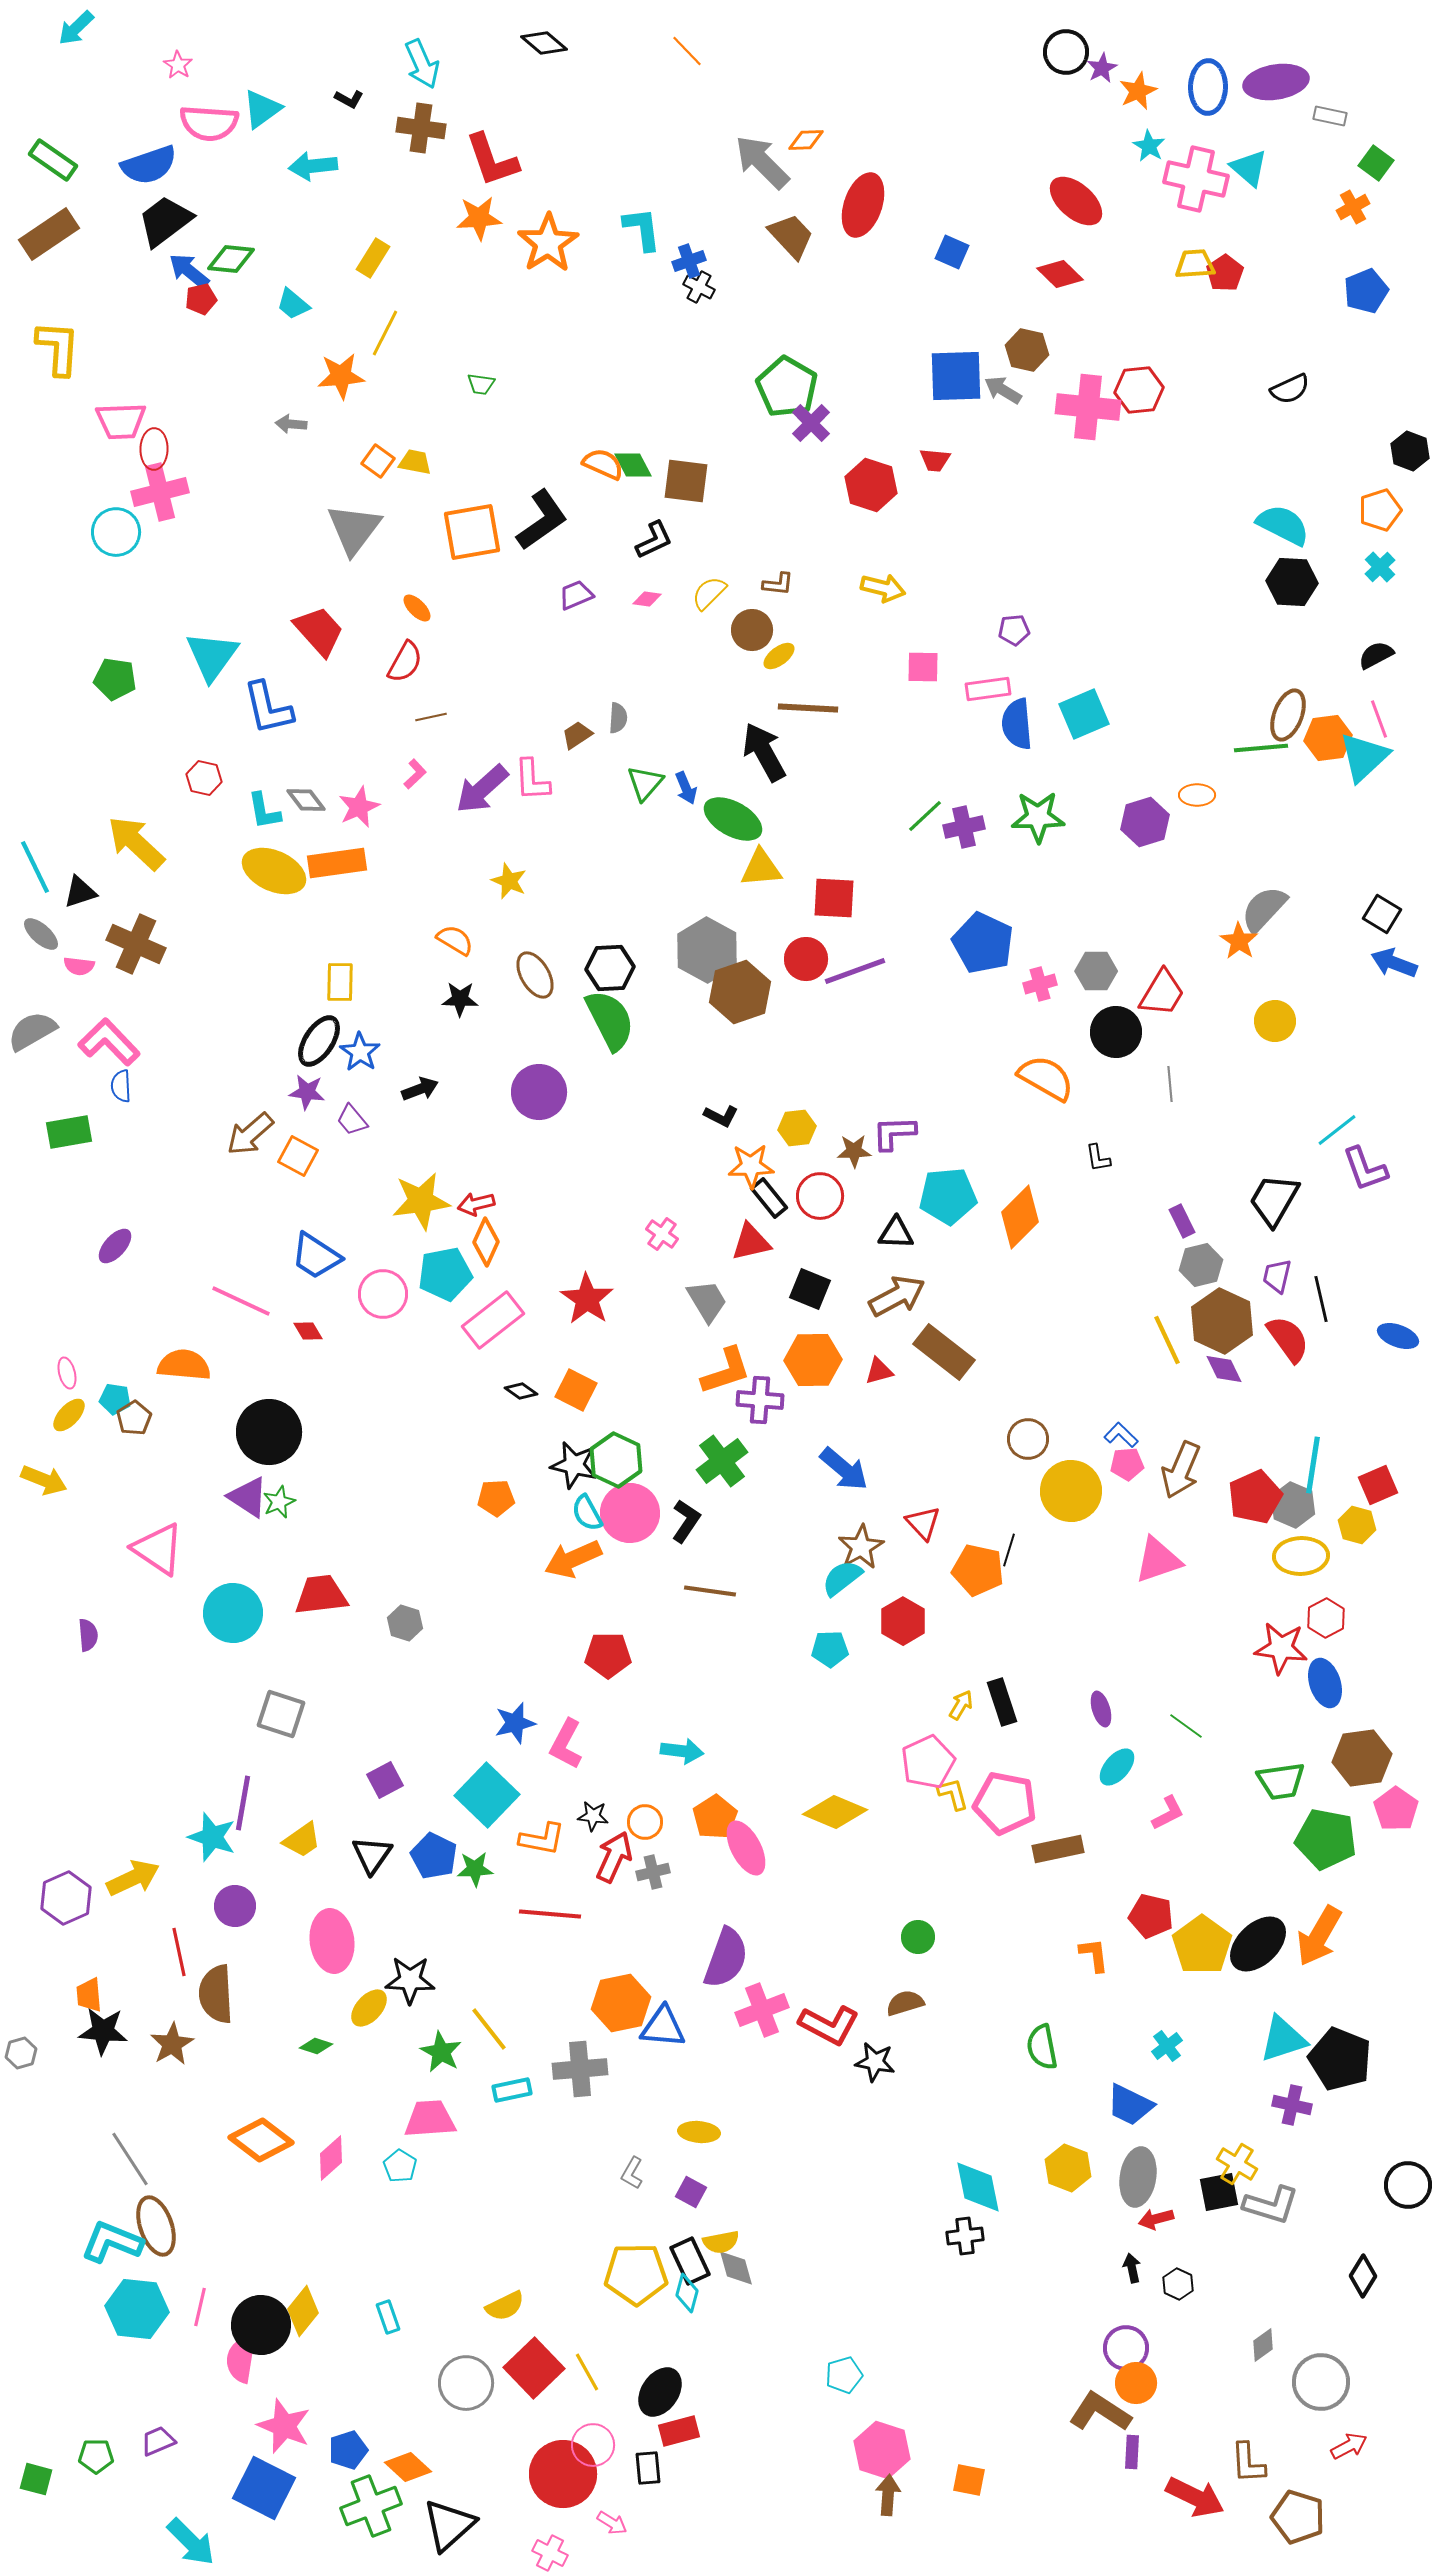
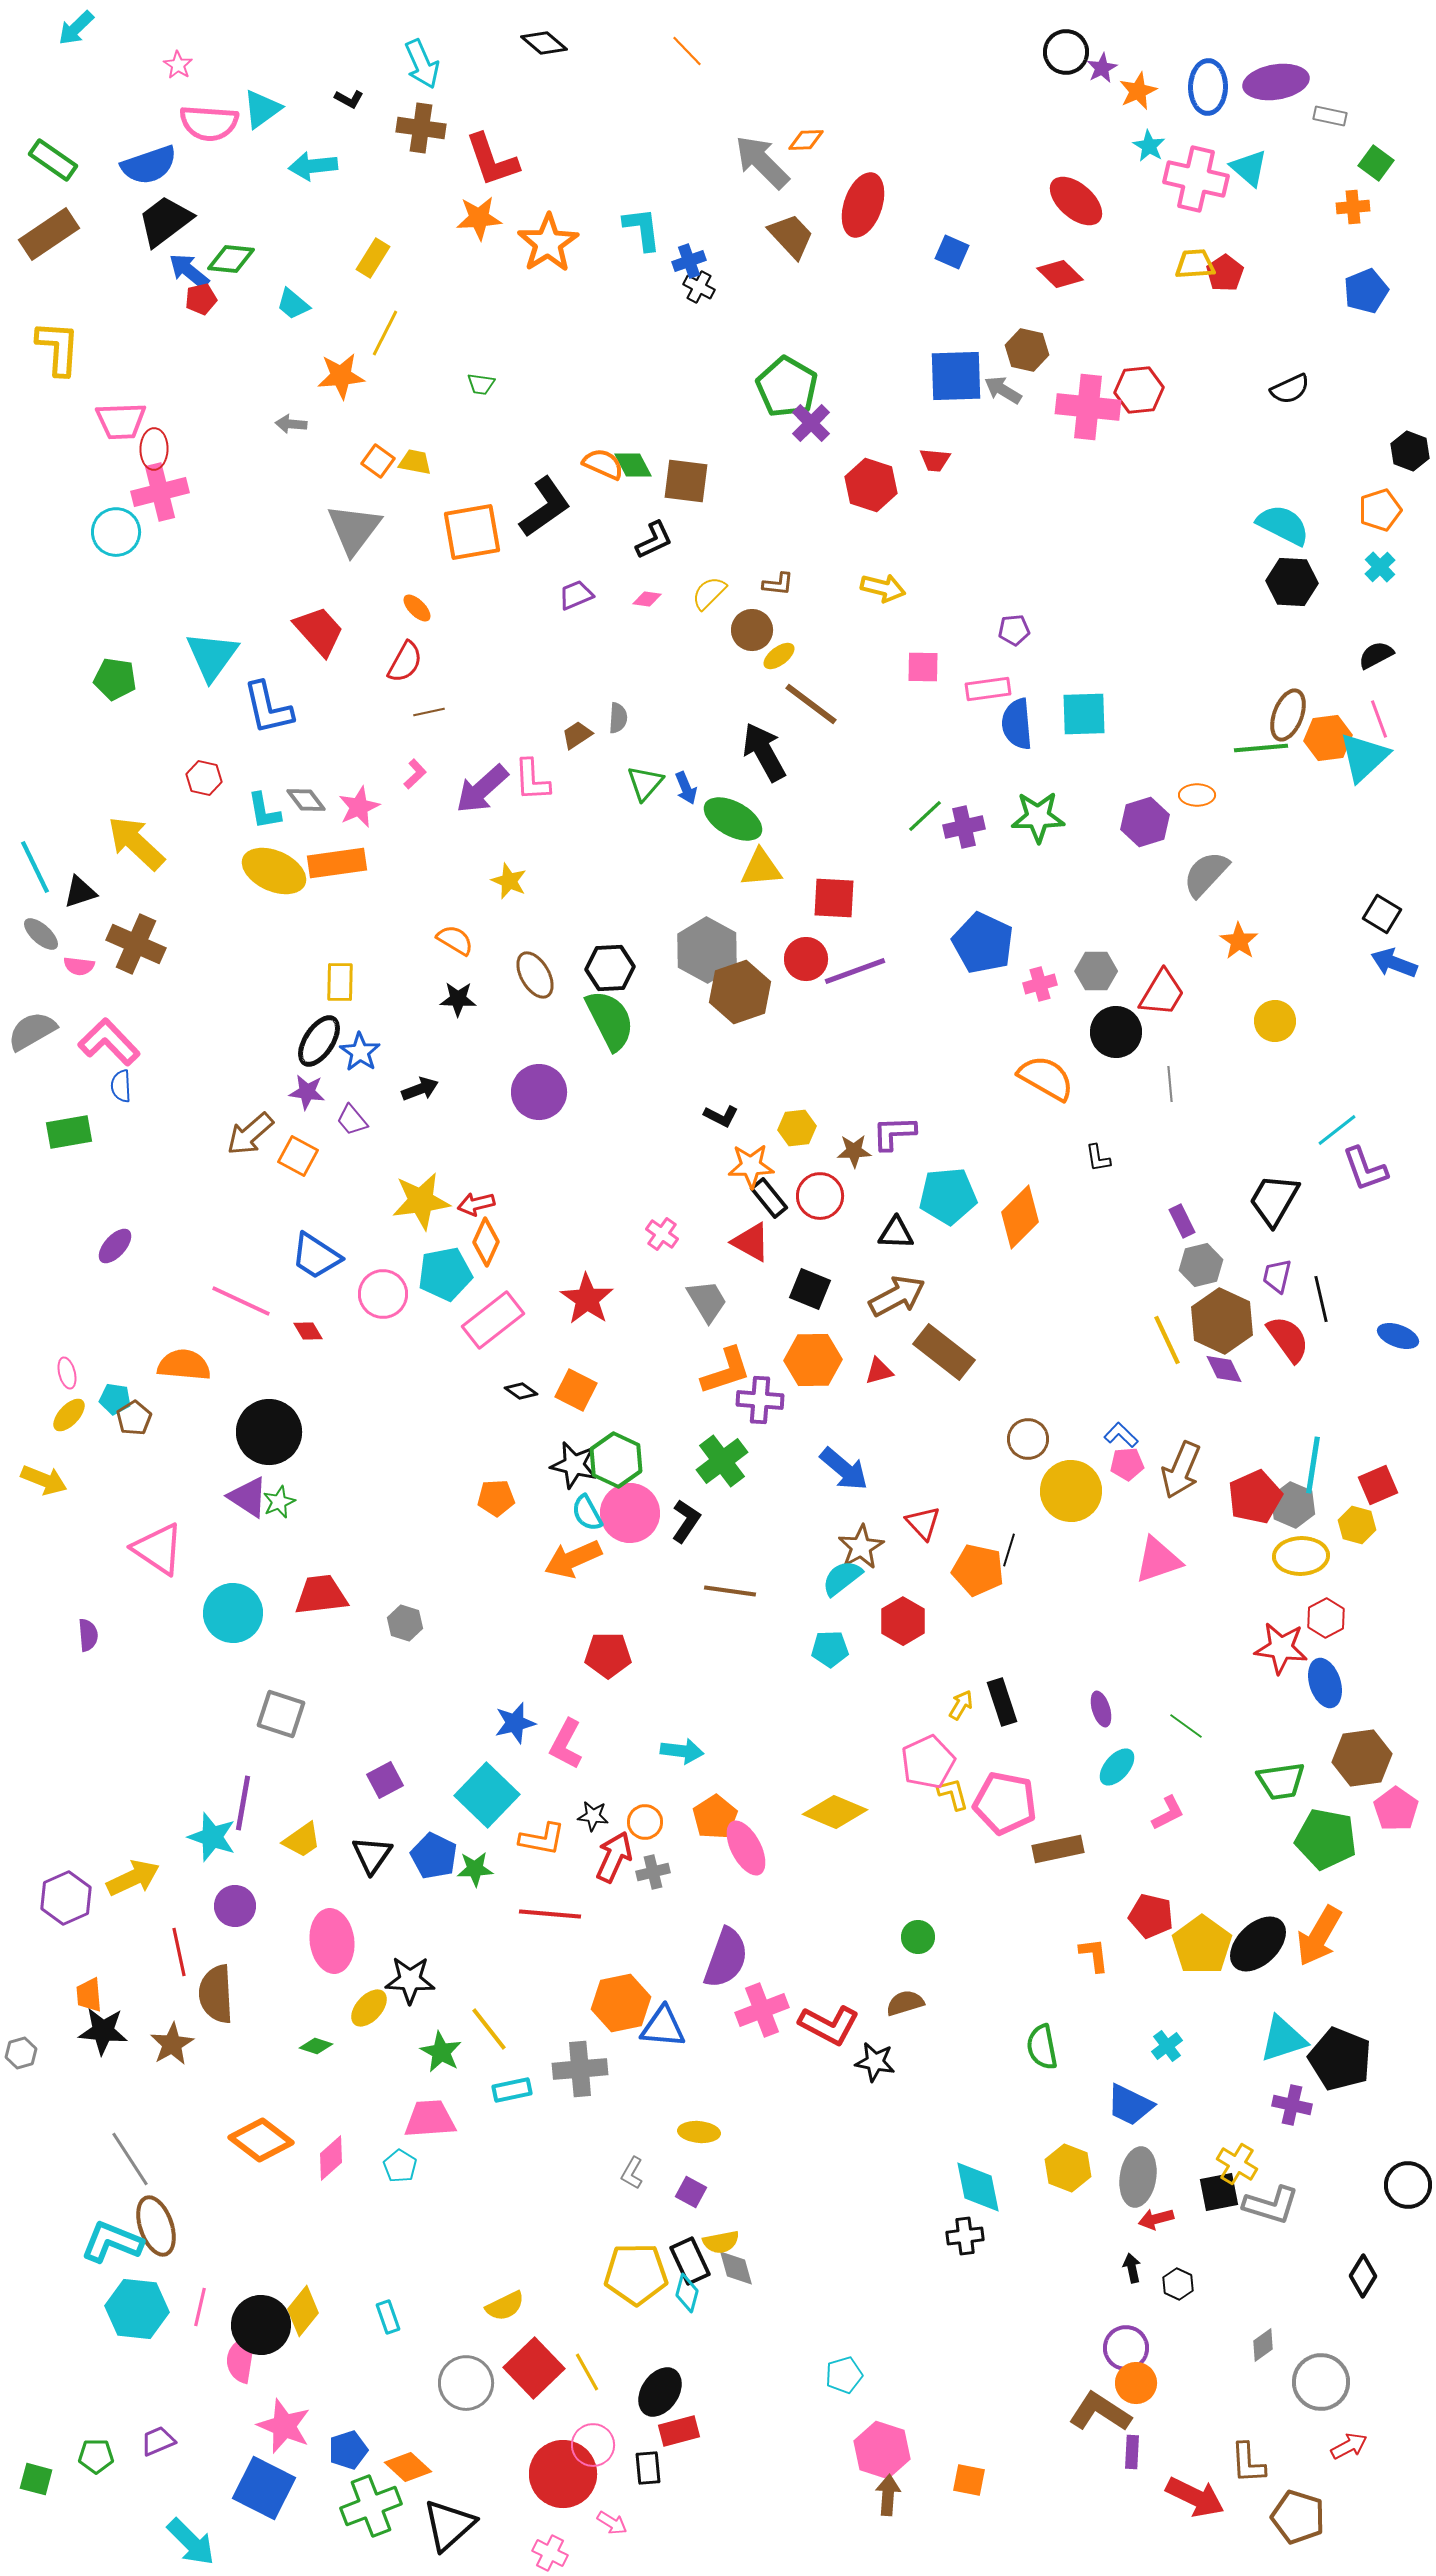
orange cross at (1353, 207): rotated 24 degrees clockwise
black L-shape at (542, 520): moved 3 px right, 13 px up
brown line at (808, 708): moved 3 px right, 4 px up; rotated 34 degrees clockwise
cyan square at (1084, 714): rotated 21 degrees clockwise
brown line at (431, 717): moved 2 px left, 5 px up
gray semicircle at (1264, 909): moved 58 px left, 35 px up
black star at (460, 999): moved 2 px left
red triangle at (751, 1242): rotated 42 degrees clockwise
brown line at (710, 1591): moved 20 px right
